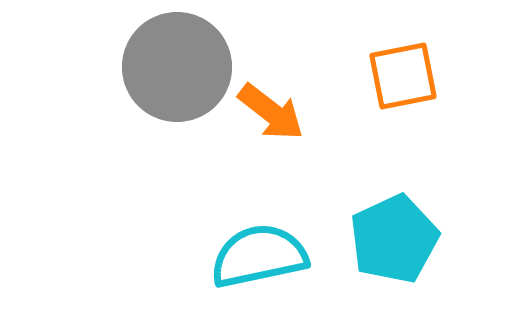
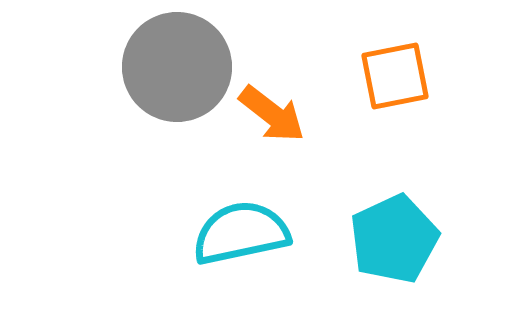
orange square: moved 8 px left
orange arrow: moved 1 px right, 2 px down
cyan semicircle: moved 18 px left, 23 px up
